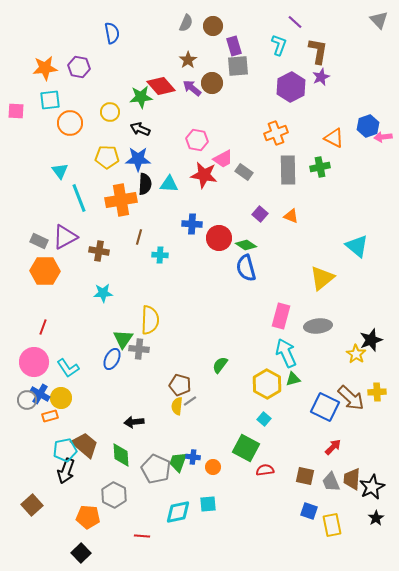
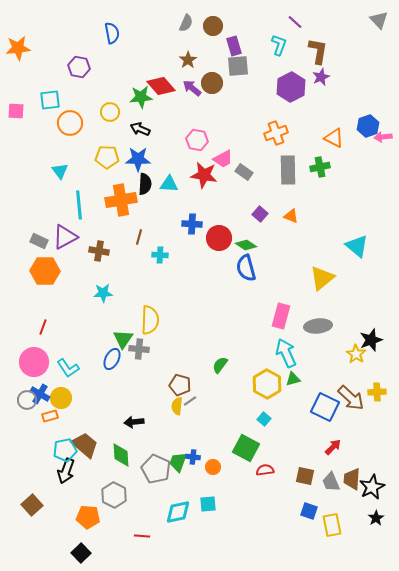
orange star at (45, 68): moved 27 px left, 20 px up
cyan line at (79, 198): moved 7 px down; rotated 16 degrees clockwise
